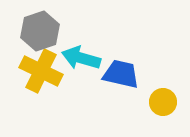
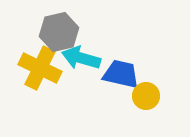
gray hexagon: moved 19 px right, 1 px down; rotated 6 degrees clockwise
yellow cross: moved 1 px left, 3 px up
yellow circle: moved 17 px left, 6 px up
